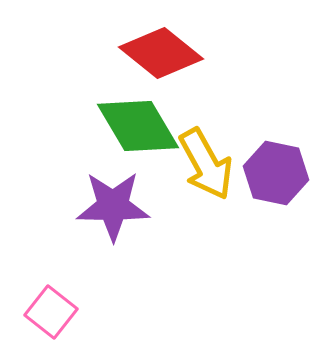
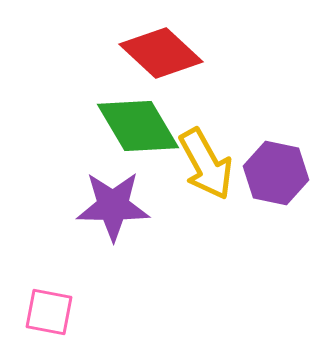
red diamond: rotated 4 degrees clockwise
pink square: moved 2 px left; rotated 27 degrees counterclockwise
